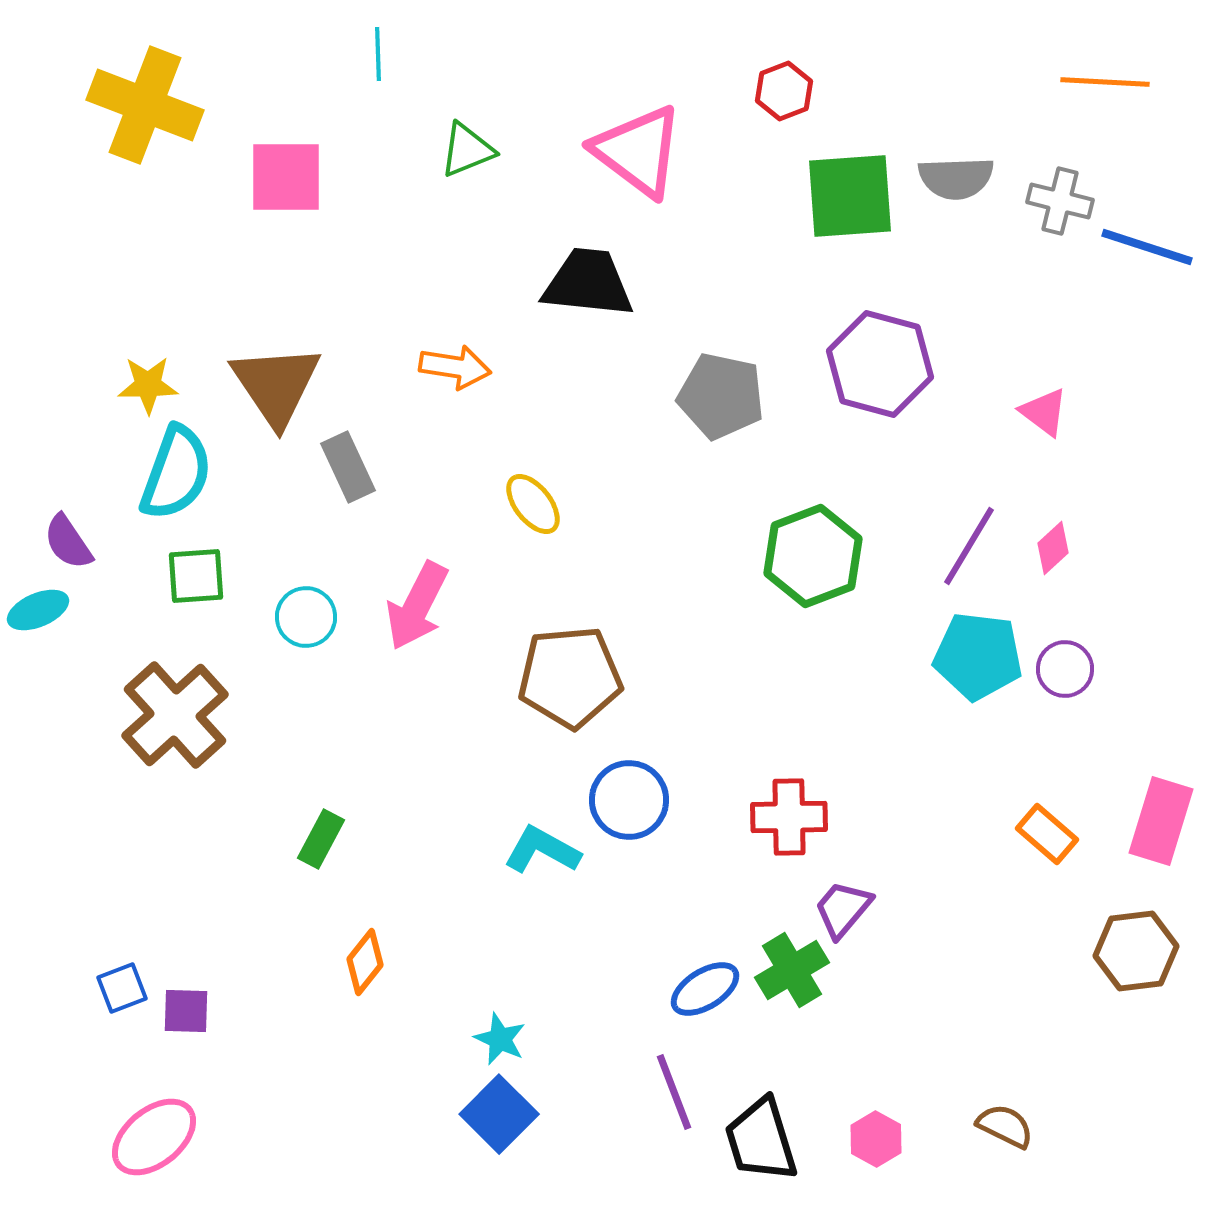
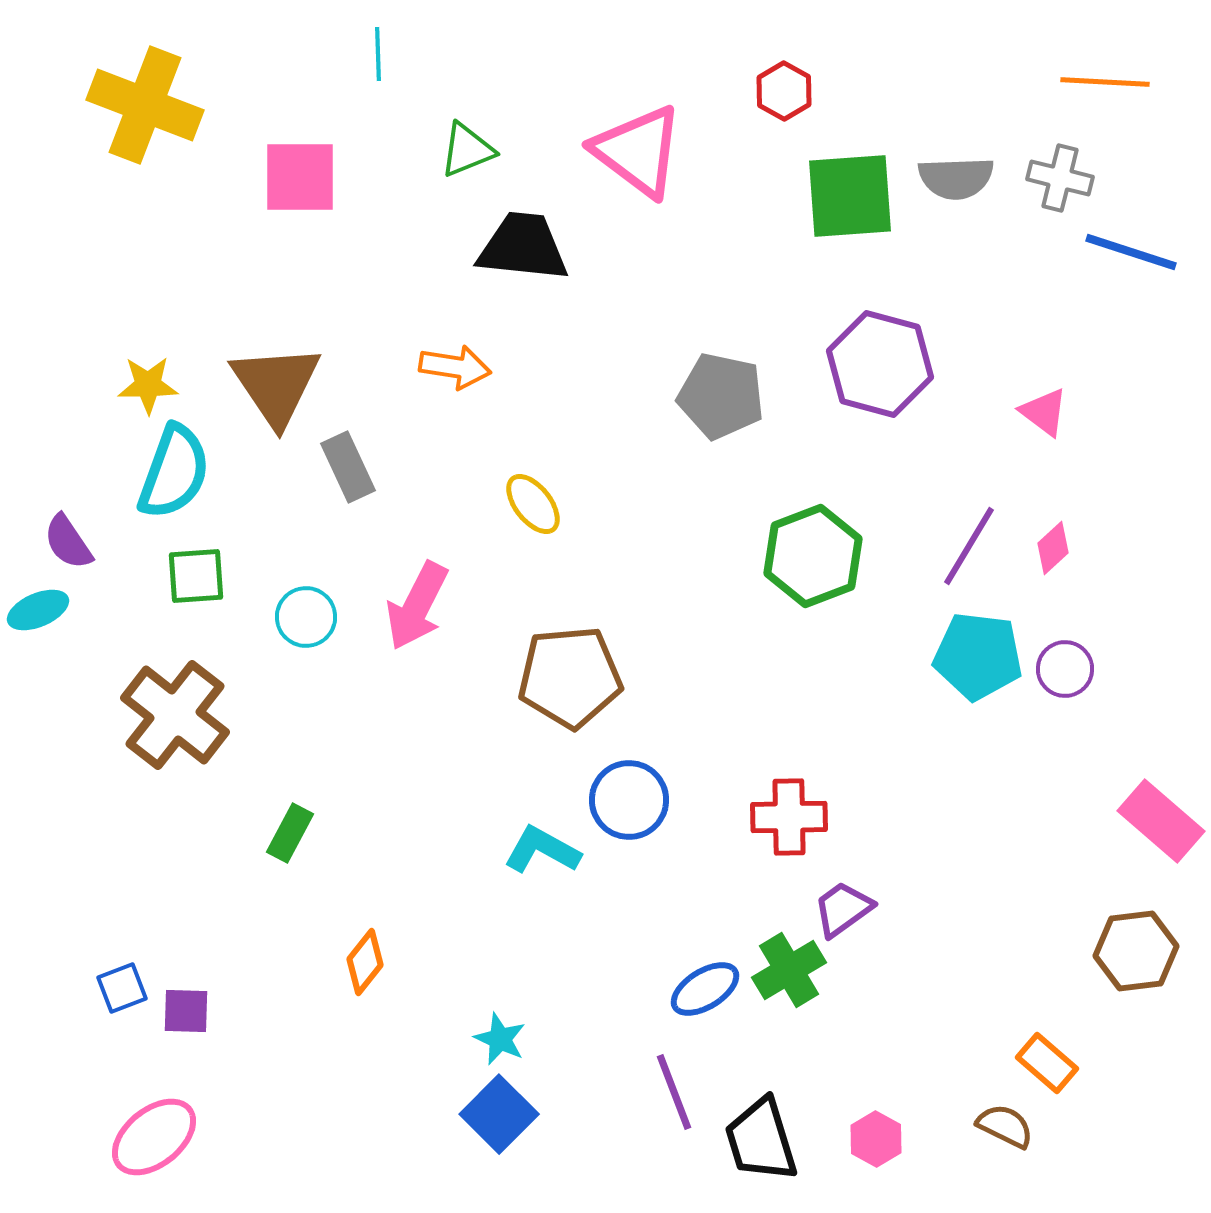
red hexagon at (784, 91): rotated 10 degrees counterclockwise
pink square at (286, 177): moved 14 px right
gray cross at (1060, 201): moved 23 px up
blue line at (1147, 247): moved 16 px left, 5 px down
black trapezoid at (588, 283): moved 65 px left, 36 px up
cyan semicircle at (176, 473): moved 2 px left, 1 px up
brown cross at (175, 715): rotated 10 degrees counterclockwise
pink rectangle at (1161, 821): rotated 66 degrees counterclockwise
orange rectangle at (1047, 834): moved 229 px down
green rectangle at (321, 839): moved 31 px left, 6 px up
purple trapezoid at (843, 909): rotated 14 degrees clockwise
green cross at (792, 970): moved 3 px left
